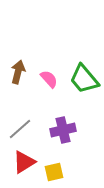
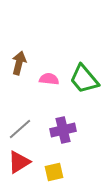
brown arrow: moved 1 px right, 9 px up
pink semicircle: rotated 42 degrees counterclockwise
red triangle: moved 5 px left
